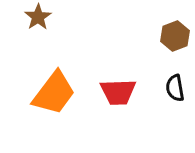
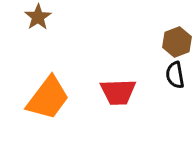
brown hexagon: moved 2 px right, 6 px down
black semicircle: moved 13 px up
orange trapezoid: moved 6 px left, 5 px down
